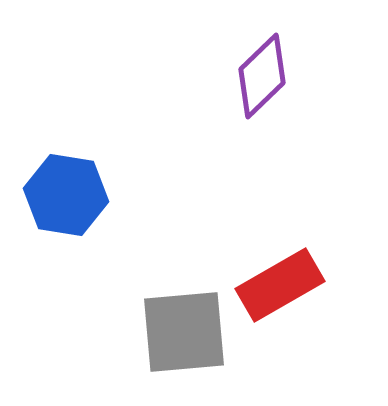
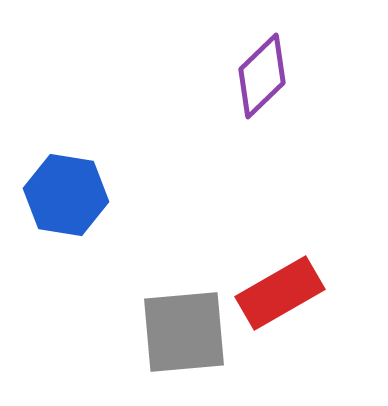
red rectangle: moved 8 px down
